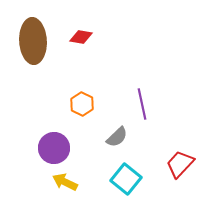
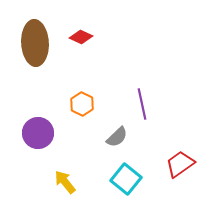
red diamond: rotated 15 degrees clockwise
brown ellipse: moved 2 px right, 2 px down
purple circle: moved 16 px left, 15 px up
red trapezoid: rotated 12 degrees clockwise
yellow arrow: rotated 25 degrees clockwise
